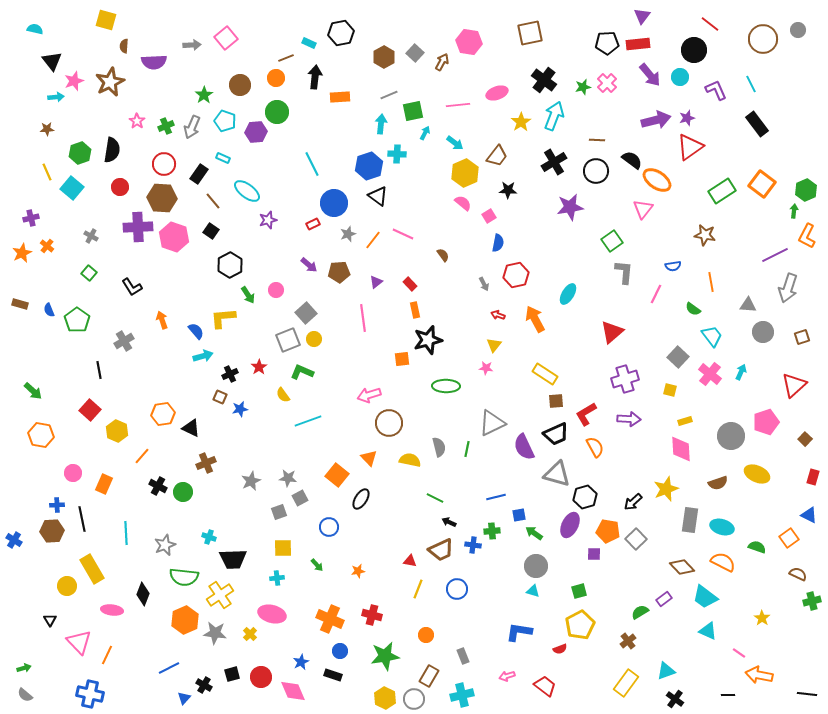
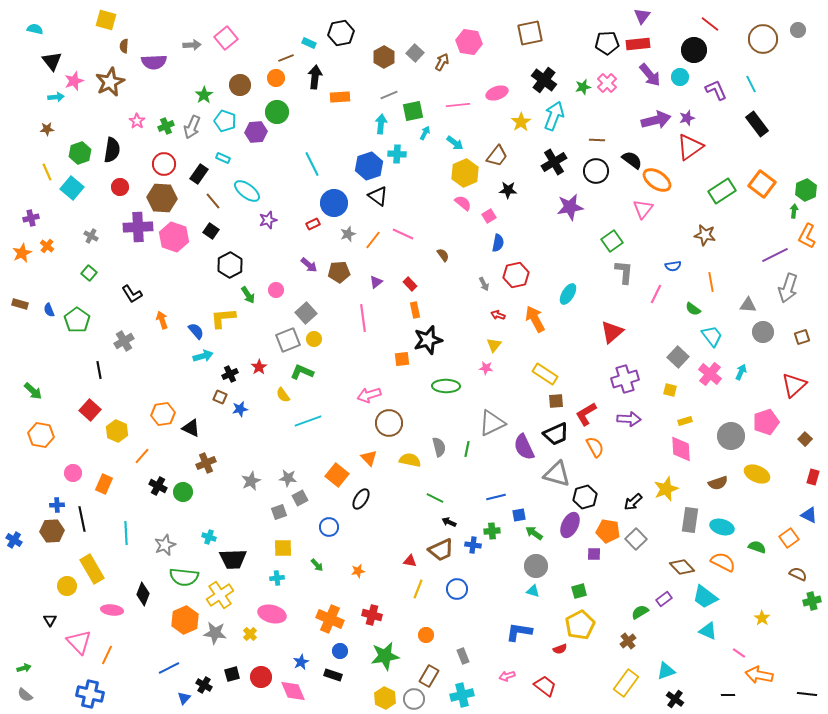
black L-shape at (132, 287): moved 7 px down
